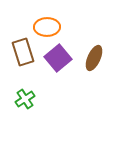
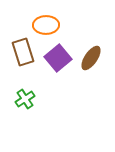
orange ellipse: moved 1 px left, 2 px up
brown ellipse: moved 3 px left; rotated 10 degrees clockwise
